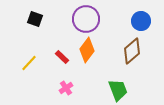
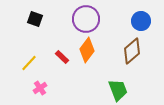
pink cross: moved 26 px left
